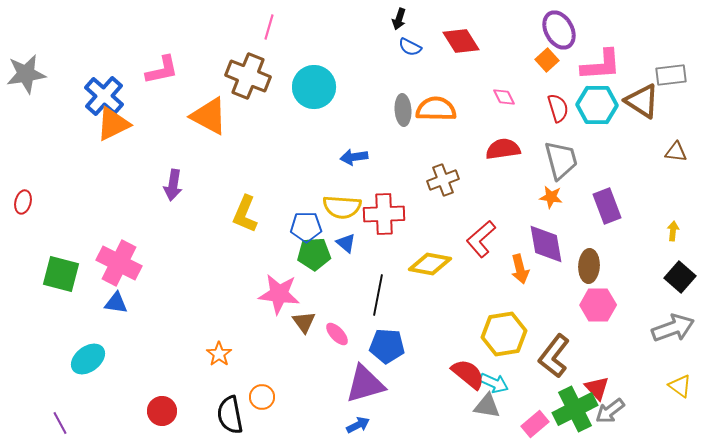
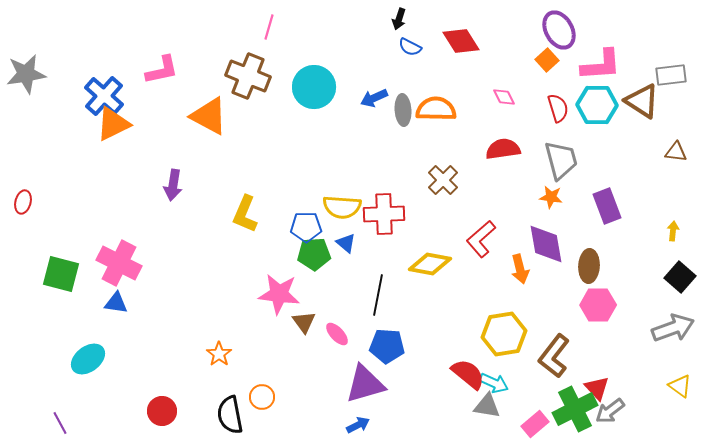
blue arrow at (354, 157): moved 20 px right, 59 px up; rotated 16 degrees counterclockwise
brown cross at (443, 180): rotated 24 degrees counterclockwise
